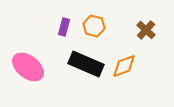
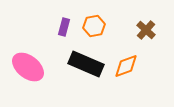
orange hexagon: rotated 25 degrees counterclockwise
orange diamond: moved 2 px right
